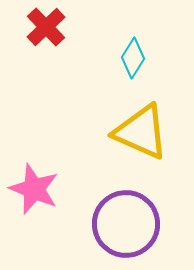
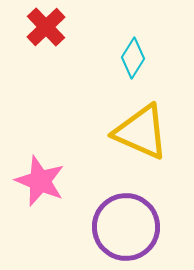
pink star: moved 6 px right, 8 px up
purple circle: moved 3 px down
